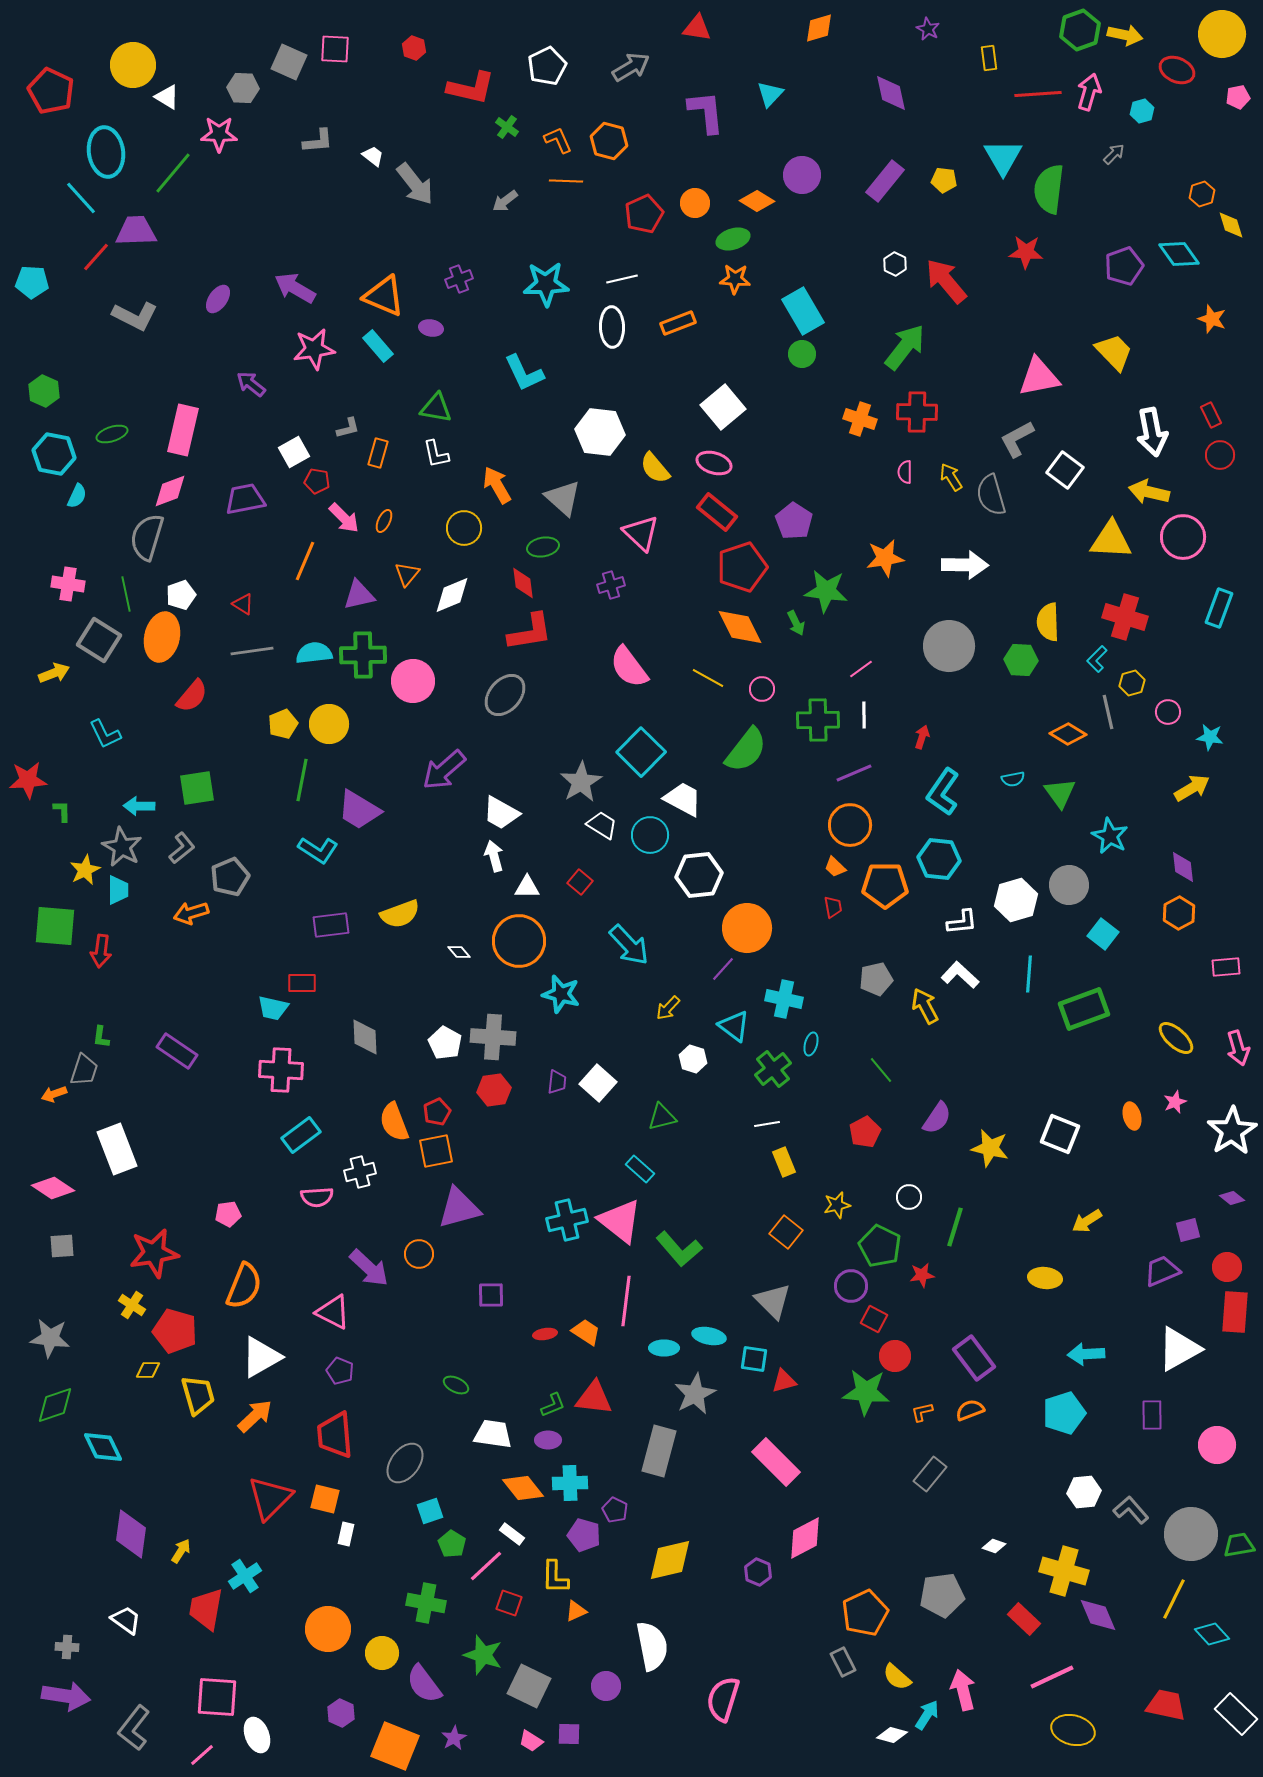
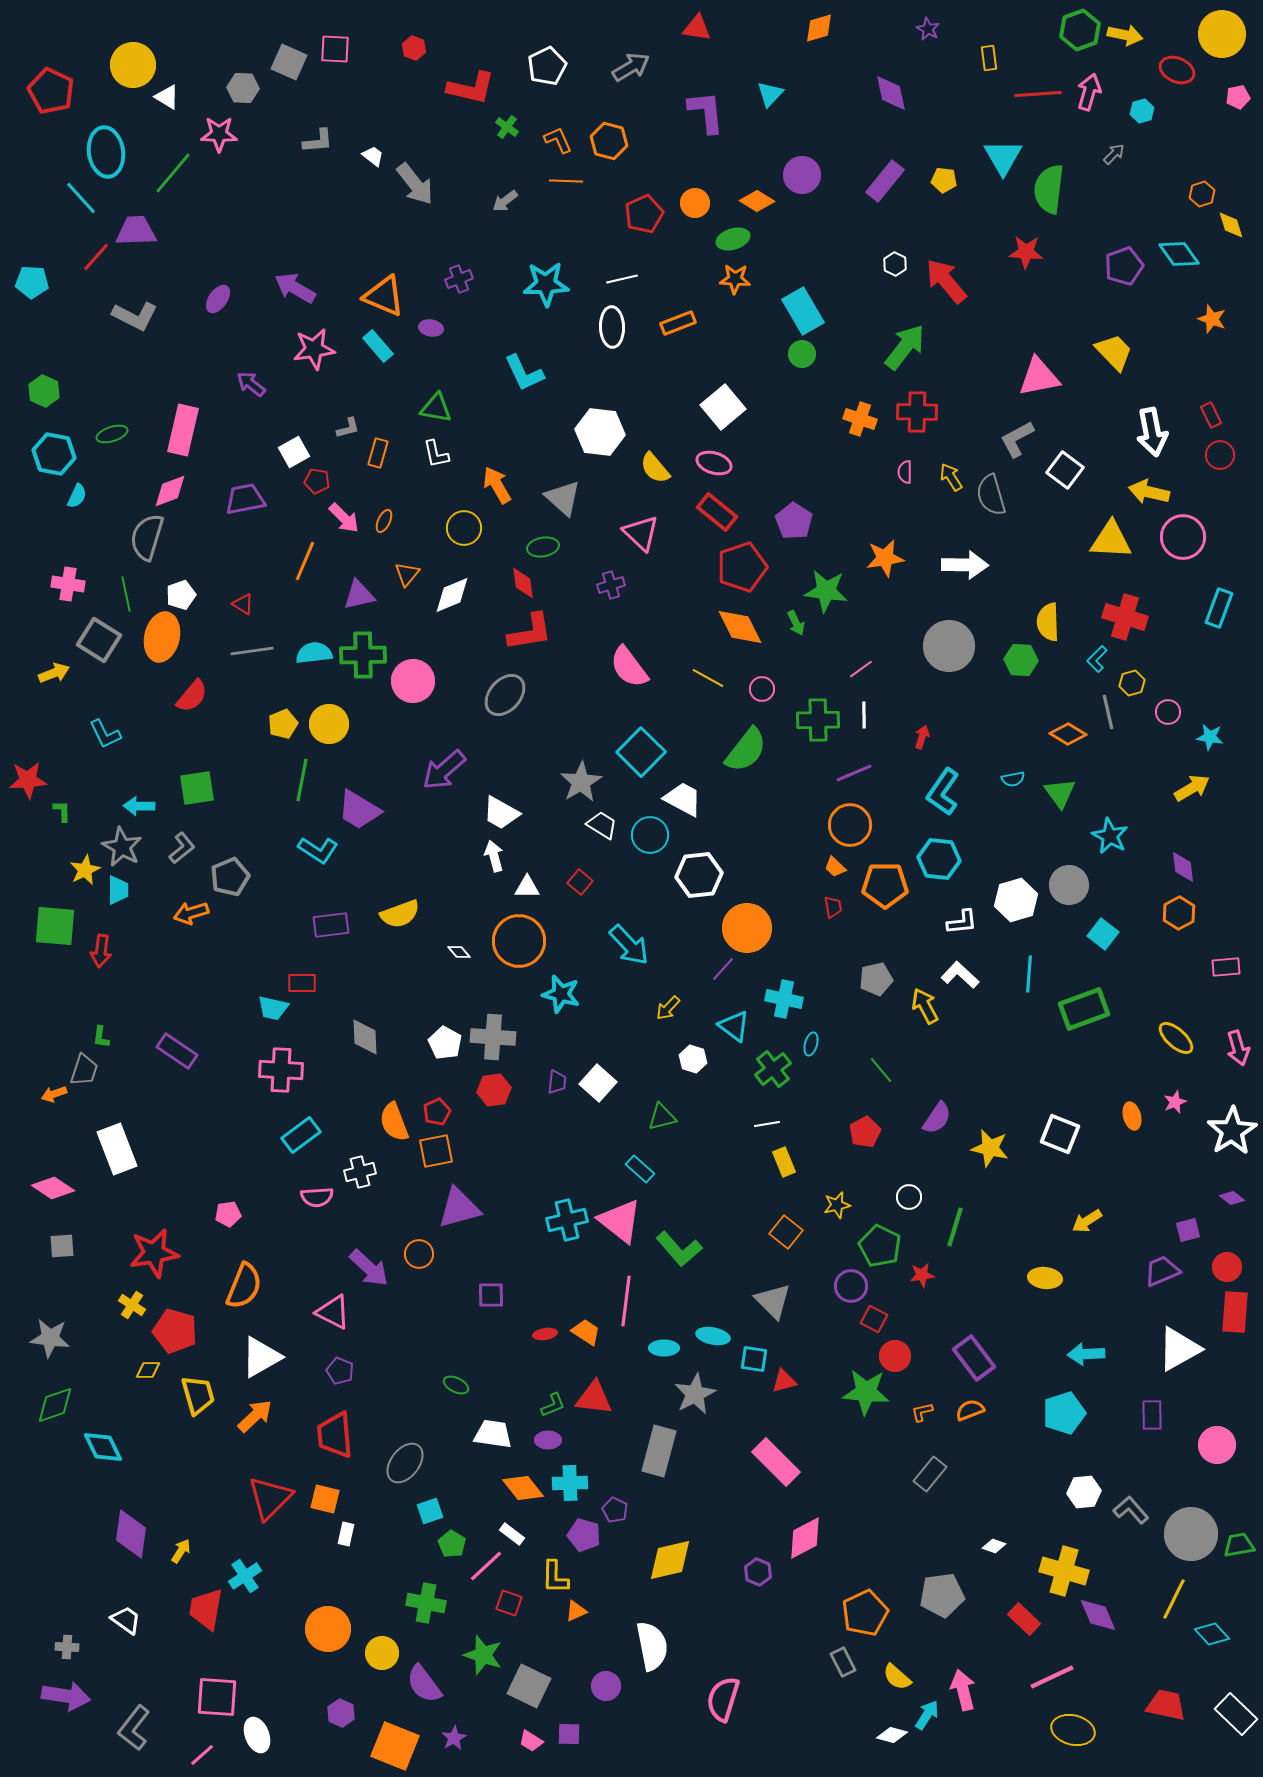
cyan ellipse at (709, 1336): moved 4 px right
